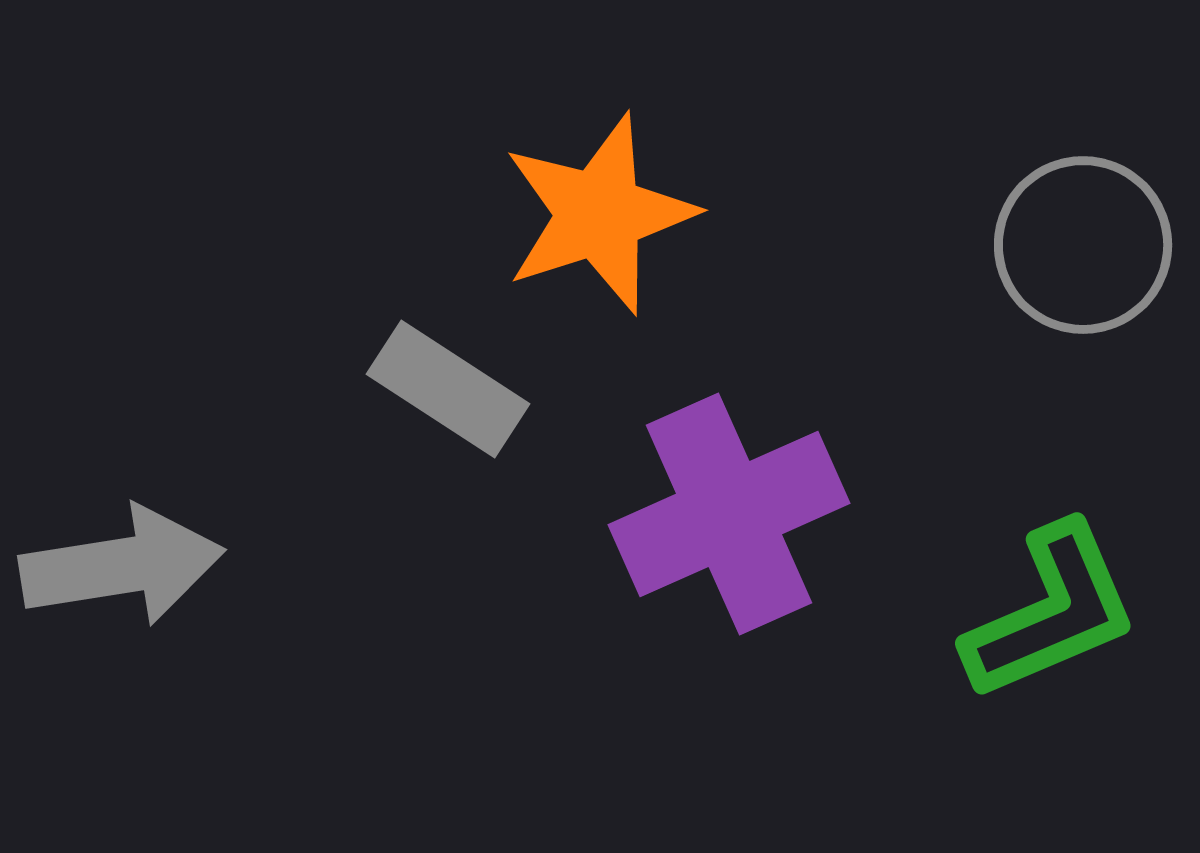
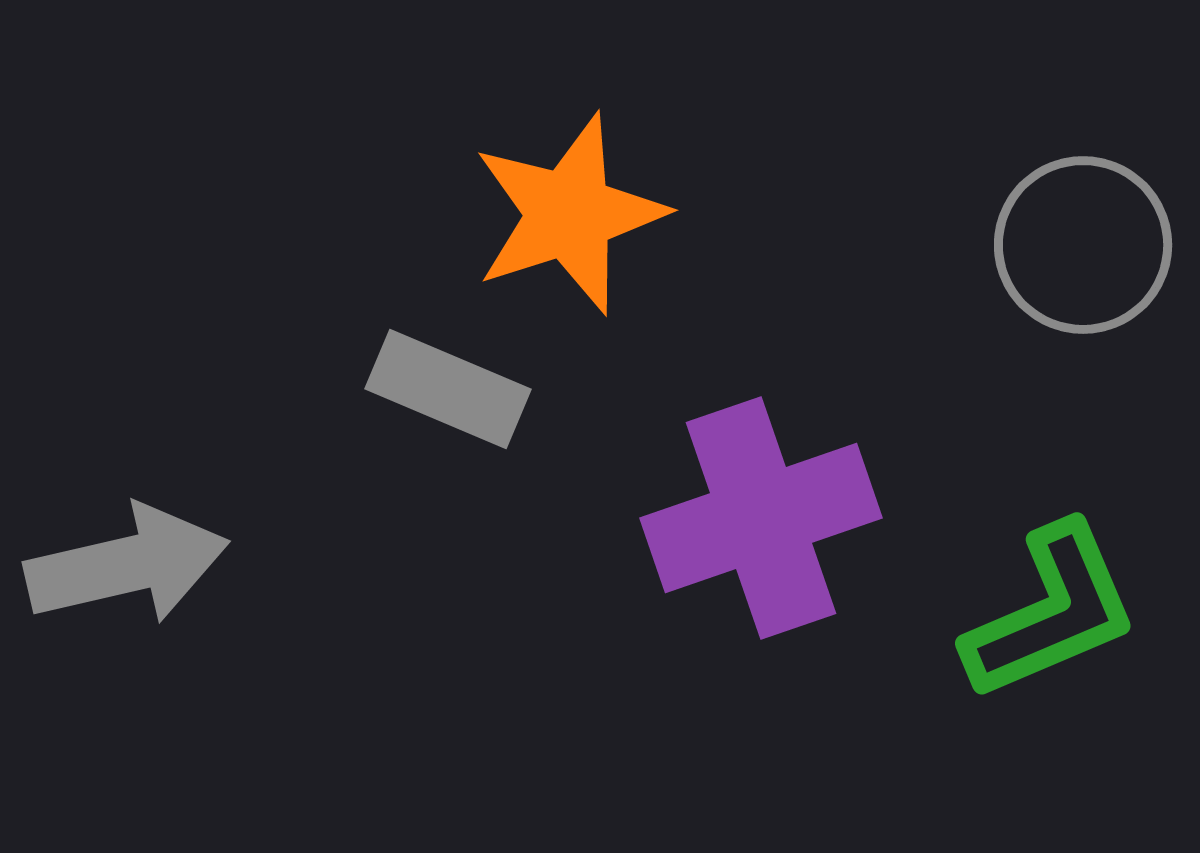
orange star: moved 30 px left
gray rectangle: rotated 10 degrees counterclockwise
purple cross: moved 32 px right, 4 px down; rotated 5 degrees clockwise
gray arrow: moved 5 px right, 1 px up; rotated 4 degrees counterclockwise
